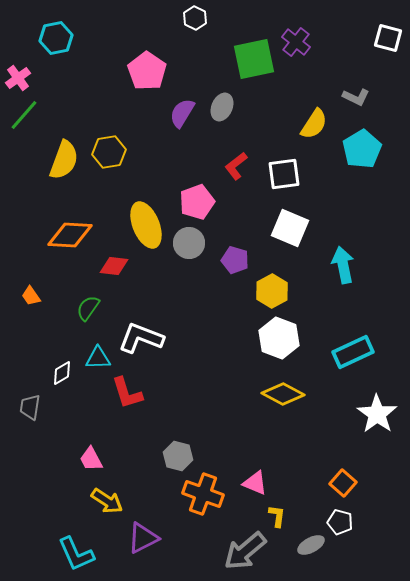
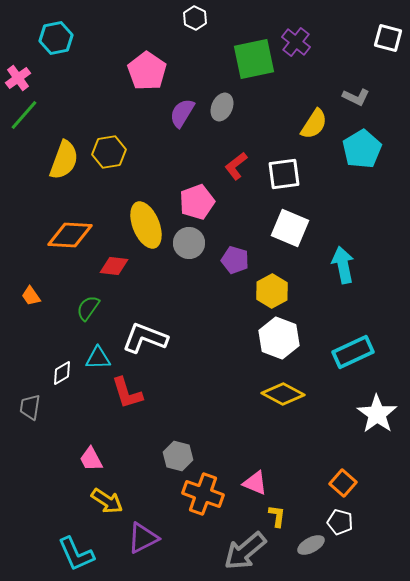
white L-shape at (141, 338): moved 4 px right
